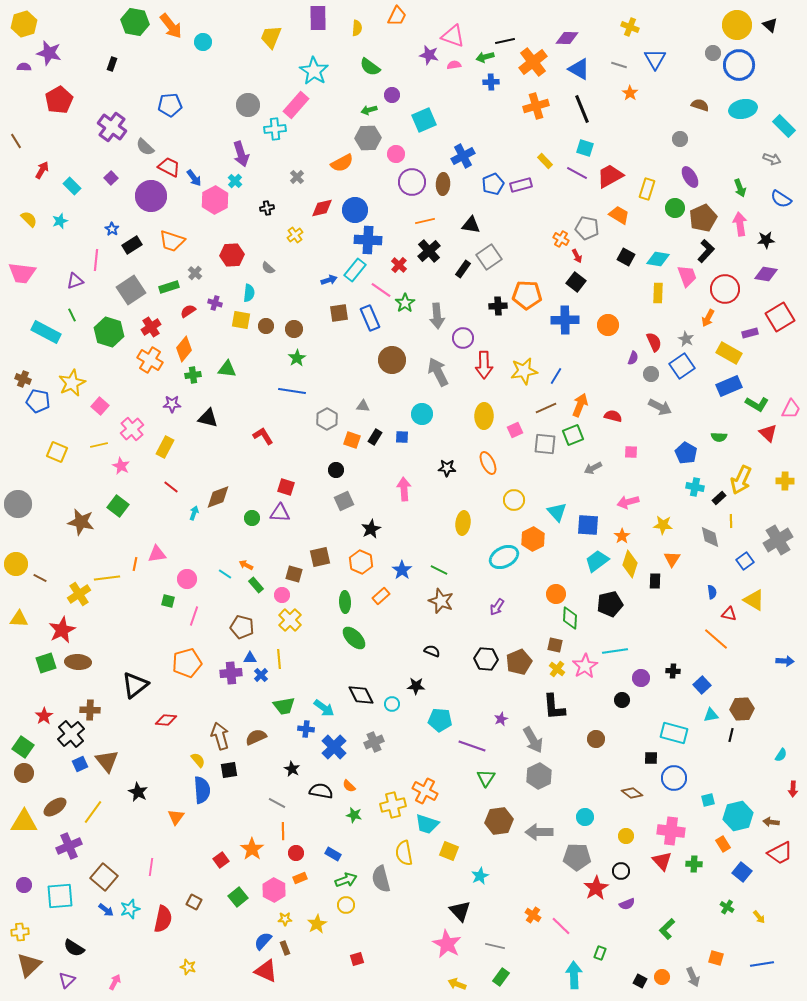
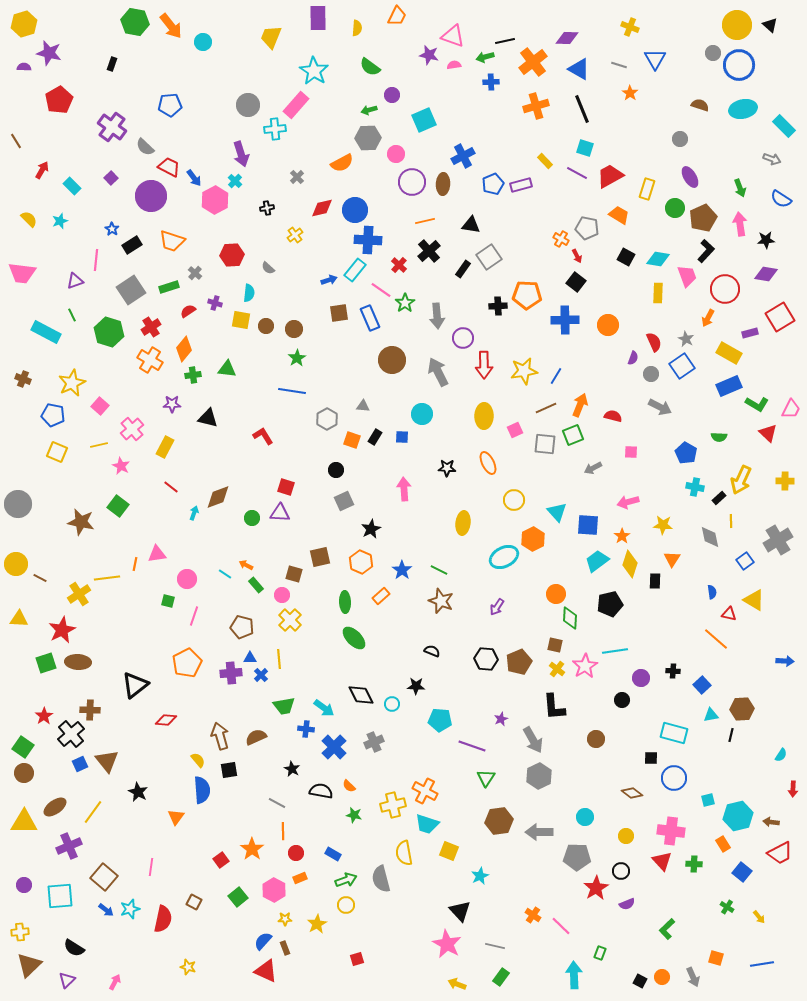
blue pentagon at (38, 401): moved 15 px right, 14 px down
orange pentagon at (187, 663): rotated 12 degrees counterclockwise
